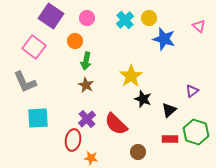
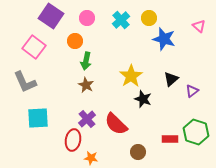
cyan cross: moved 4 px left
black triangle: moved 2 px right, 31 px up
